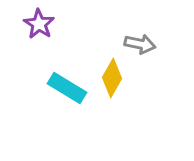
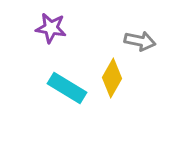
purple star: moved 12 px right, 4 px down; rotated 24 degrees counterclockwise
gray arrow: moved 3 px up
